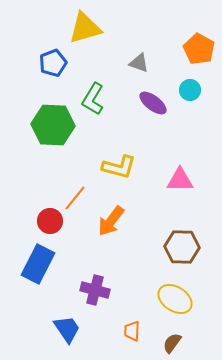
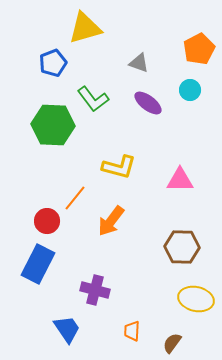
orange pentagon: rotated 16 degrees clockwise
green L-shape: rotated 68 degrees counterclockwise
purple ellipse: moved 5 px left
red circle: moved 3 px left
yellow ellipse: moved 21 px right; rotated 20 degrees counterclockwise
